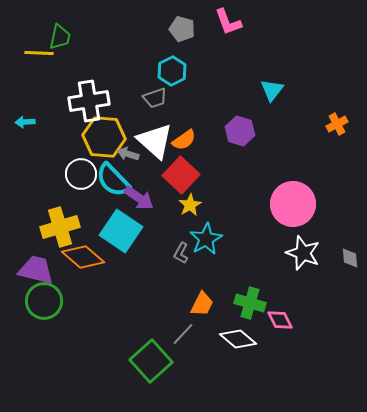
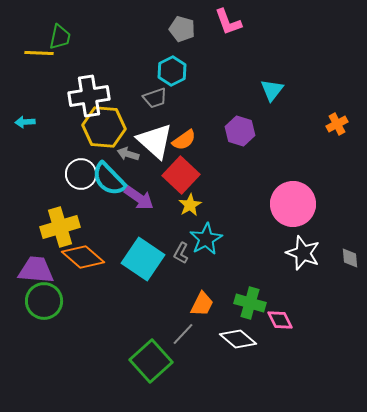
white cross: moved 5 px up
yellow hexagon: moved 10 px up
cyan semicircle: moved 4 px left, 1 px up
cyan square: moved 22 px right, 28 px down
purple trapezoid: rotated 9 degrees counterclockwise
